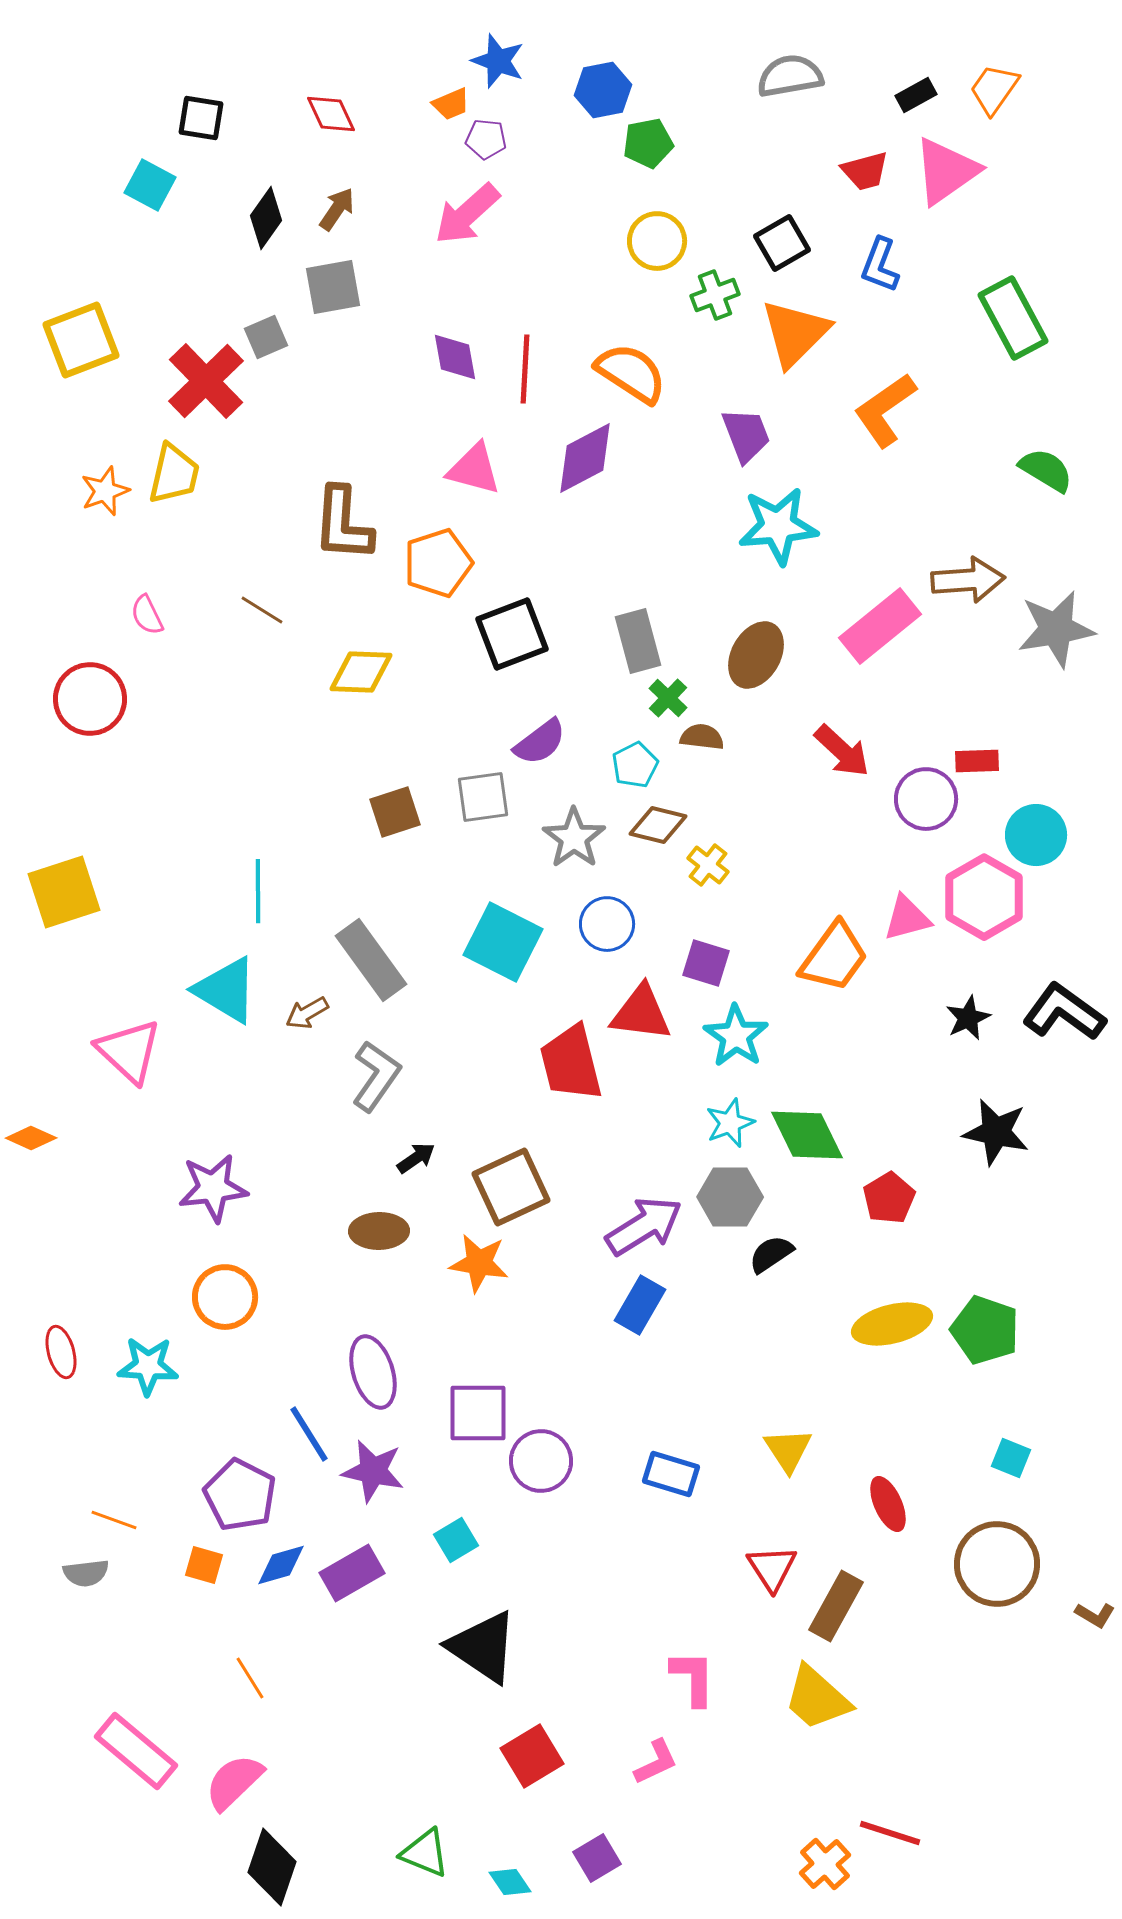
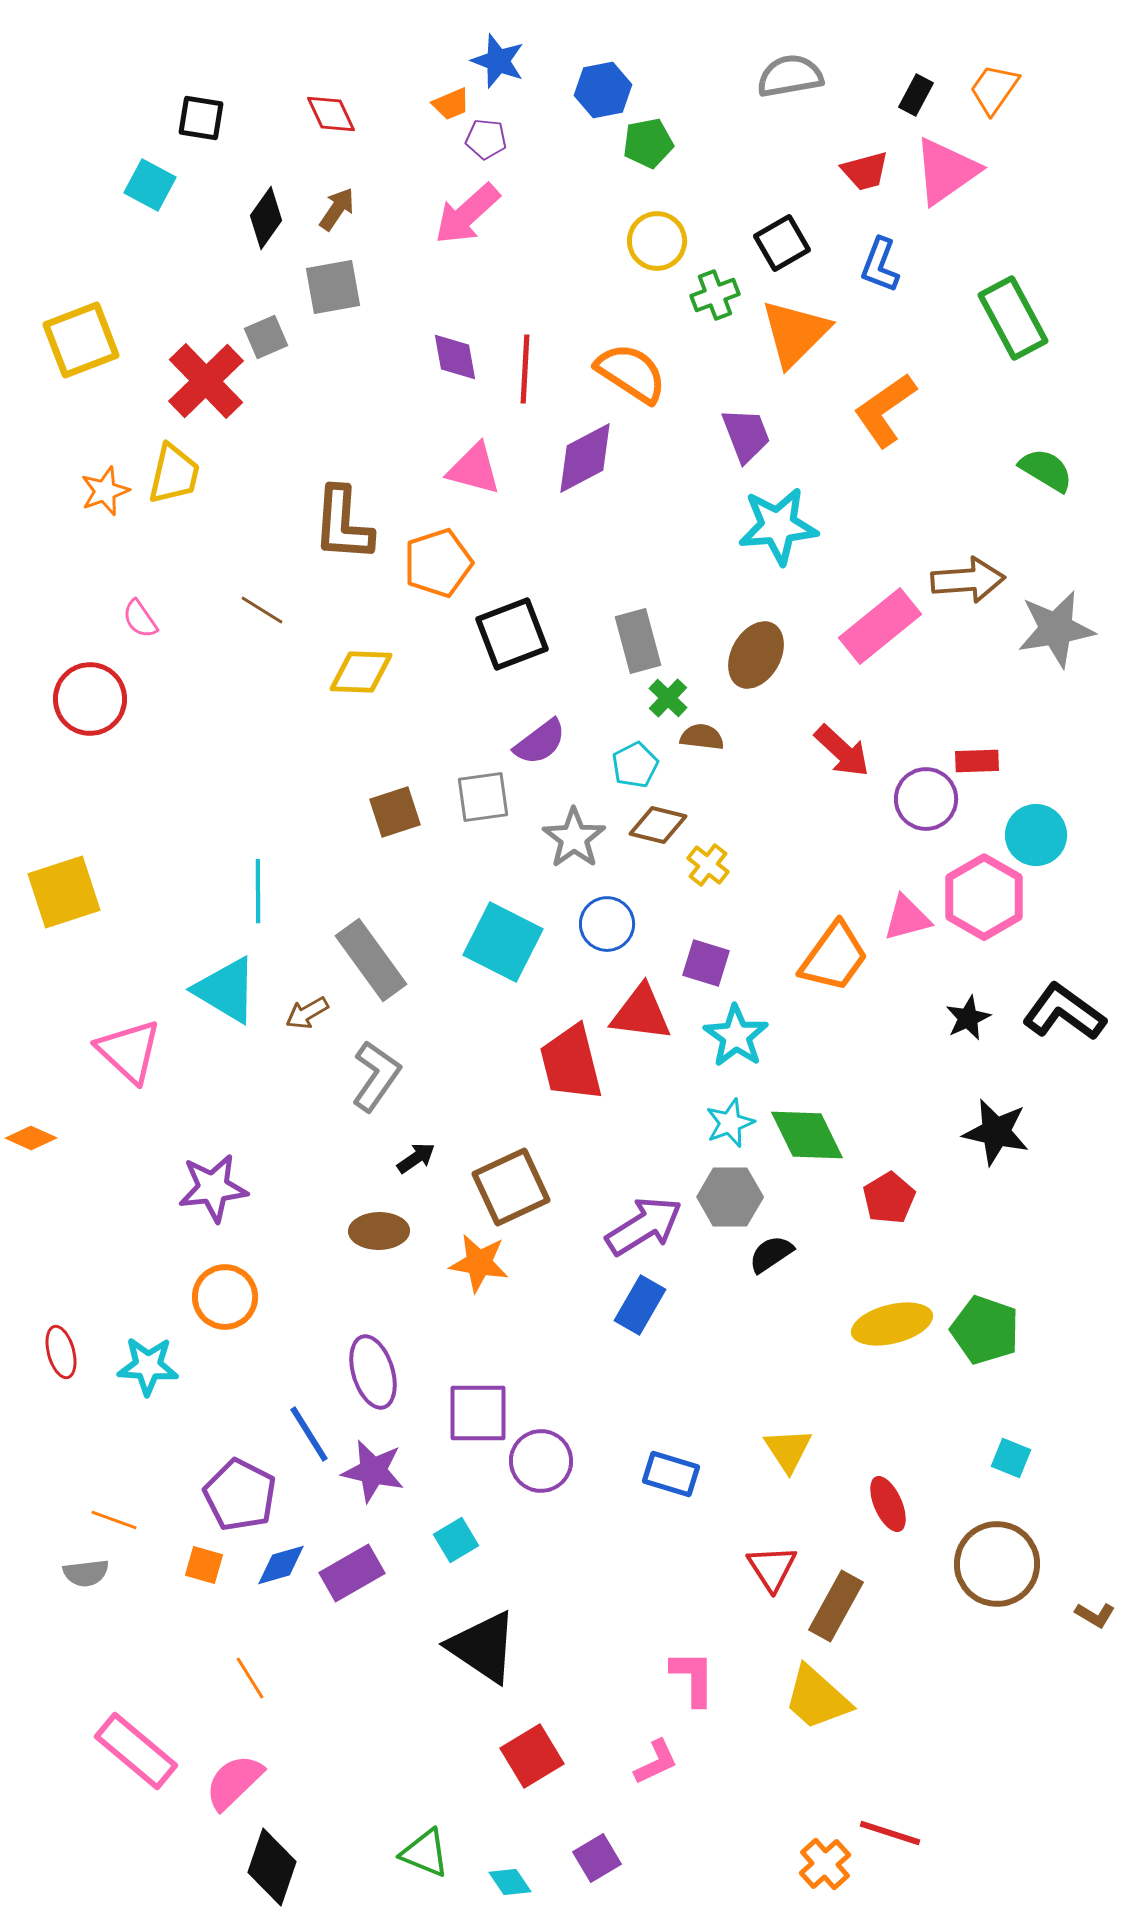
black rectangle at (916, 95): rotated 33 degrees counterclockwise
pink semicircle at (147, 615): moved 7 px left, 4 px down; rotated 9 degrees counterclockwise
